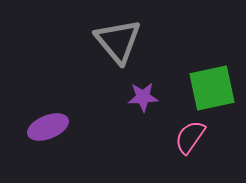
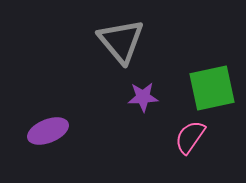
gray triangle: moved 3 px right
purple ellipse: moved 4 px down
